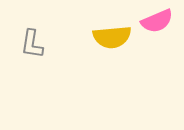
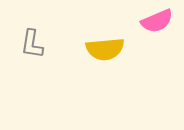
yellow semicircle: moved 7 px left, 12 px down
